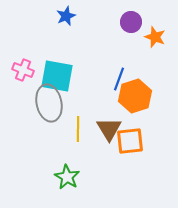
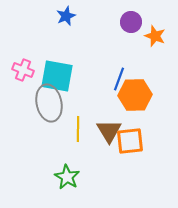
orange star: moved 1 px up
orange hexagon: moved 1 px up; rotated 16 degrees clockwise
brown triangle: moved 2 px down
